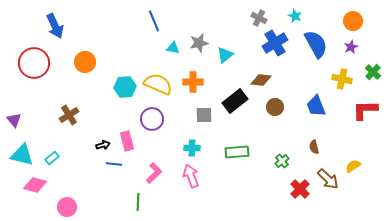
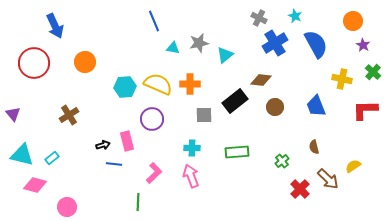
purple star at (351, 47): moved 12 px right, 2 px up; rotated 16 degrees counterclockwise
orange cross at (193, 82): moved 3 px left, 2 px down
purple triangle at (14, 120): moved 1 px left, 6 px up
